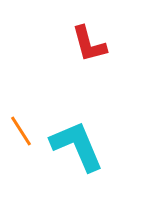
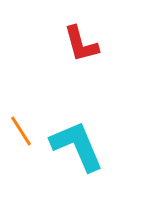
red L-shape: moved 8 px left
